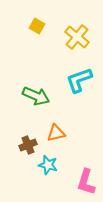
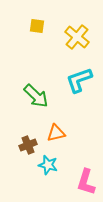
yellow square: rotated 21 degrees counterclockwise
green arrow: rotated 20 degrees clockwise
